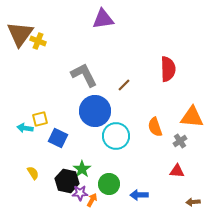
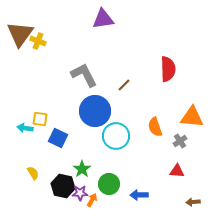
yellow square: rotated 21 degrees clockwise
black hexagon: moved 4 px left, 5 px down
